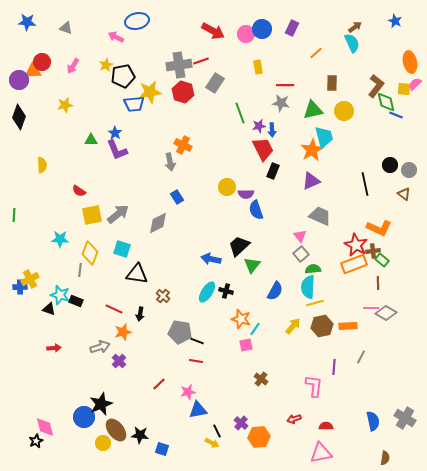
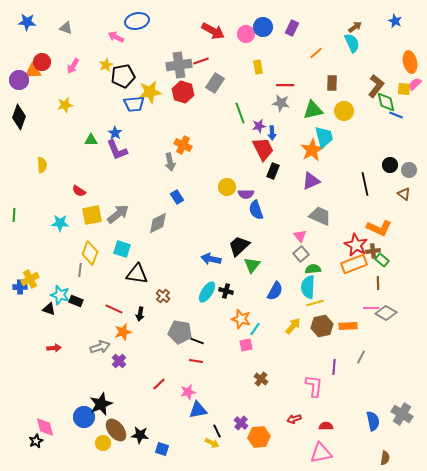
blue circle at (262, 29): moved 1 px right, 2 px up
blue arrow at (272, 130): moved 3 px down
cyan star at (60, 239): moved 16 px up
gray cross at (405, 418): moved 3 px left, 4 px up
